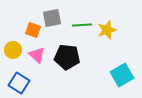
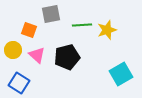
gray square: moved 1 px left, 4 px up
orange square: moved 4 px left
black pentagon: rotated 20 degrees counterclockwise
cyan square: moved 1 px left, 1 px up
